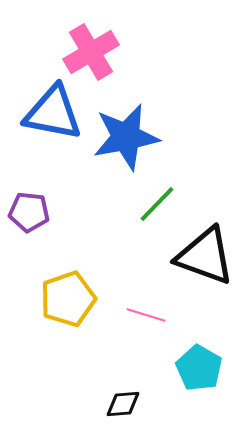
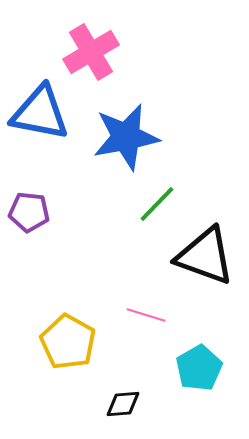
blue triangle: moved 13 px left
yellow pentagon: moved 43 px down; rotated 24 degrees counterclockwise
cyan pentagon: rotated 12 degrees clockwise
